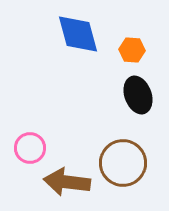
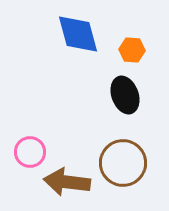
black ellipse: moved 13 px left
pink circle: moved 4 px down
